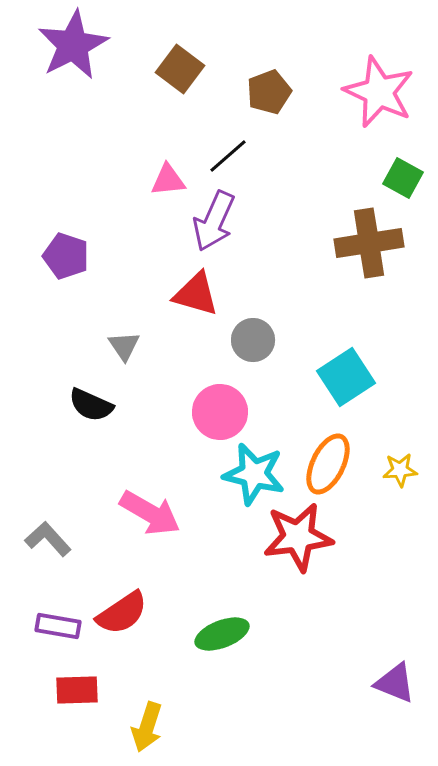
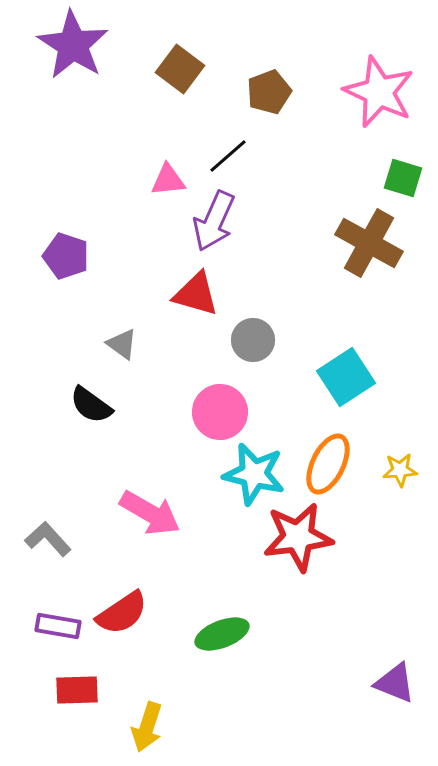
purple star: rotated 12 degrees counterclockwise
green square: rotated 12 degrees counterclockwise
brown cross: rotated 38 degrees clockwise
gray triangle: moved 2 px left, 2 px up; rotated 20 degrees counterclockwise
black semicircle: rotated 12 degrees clockwise
